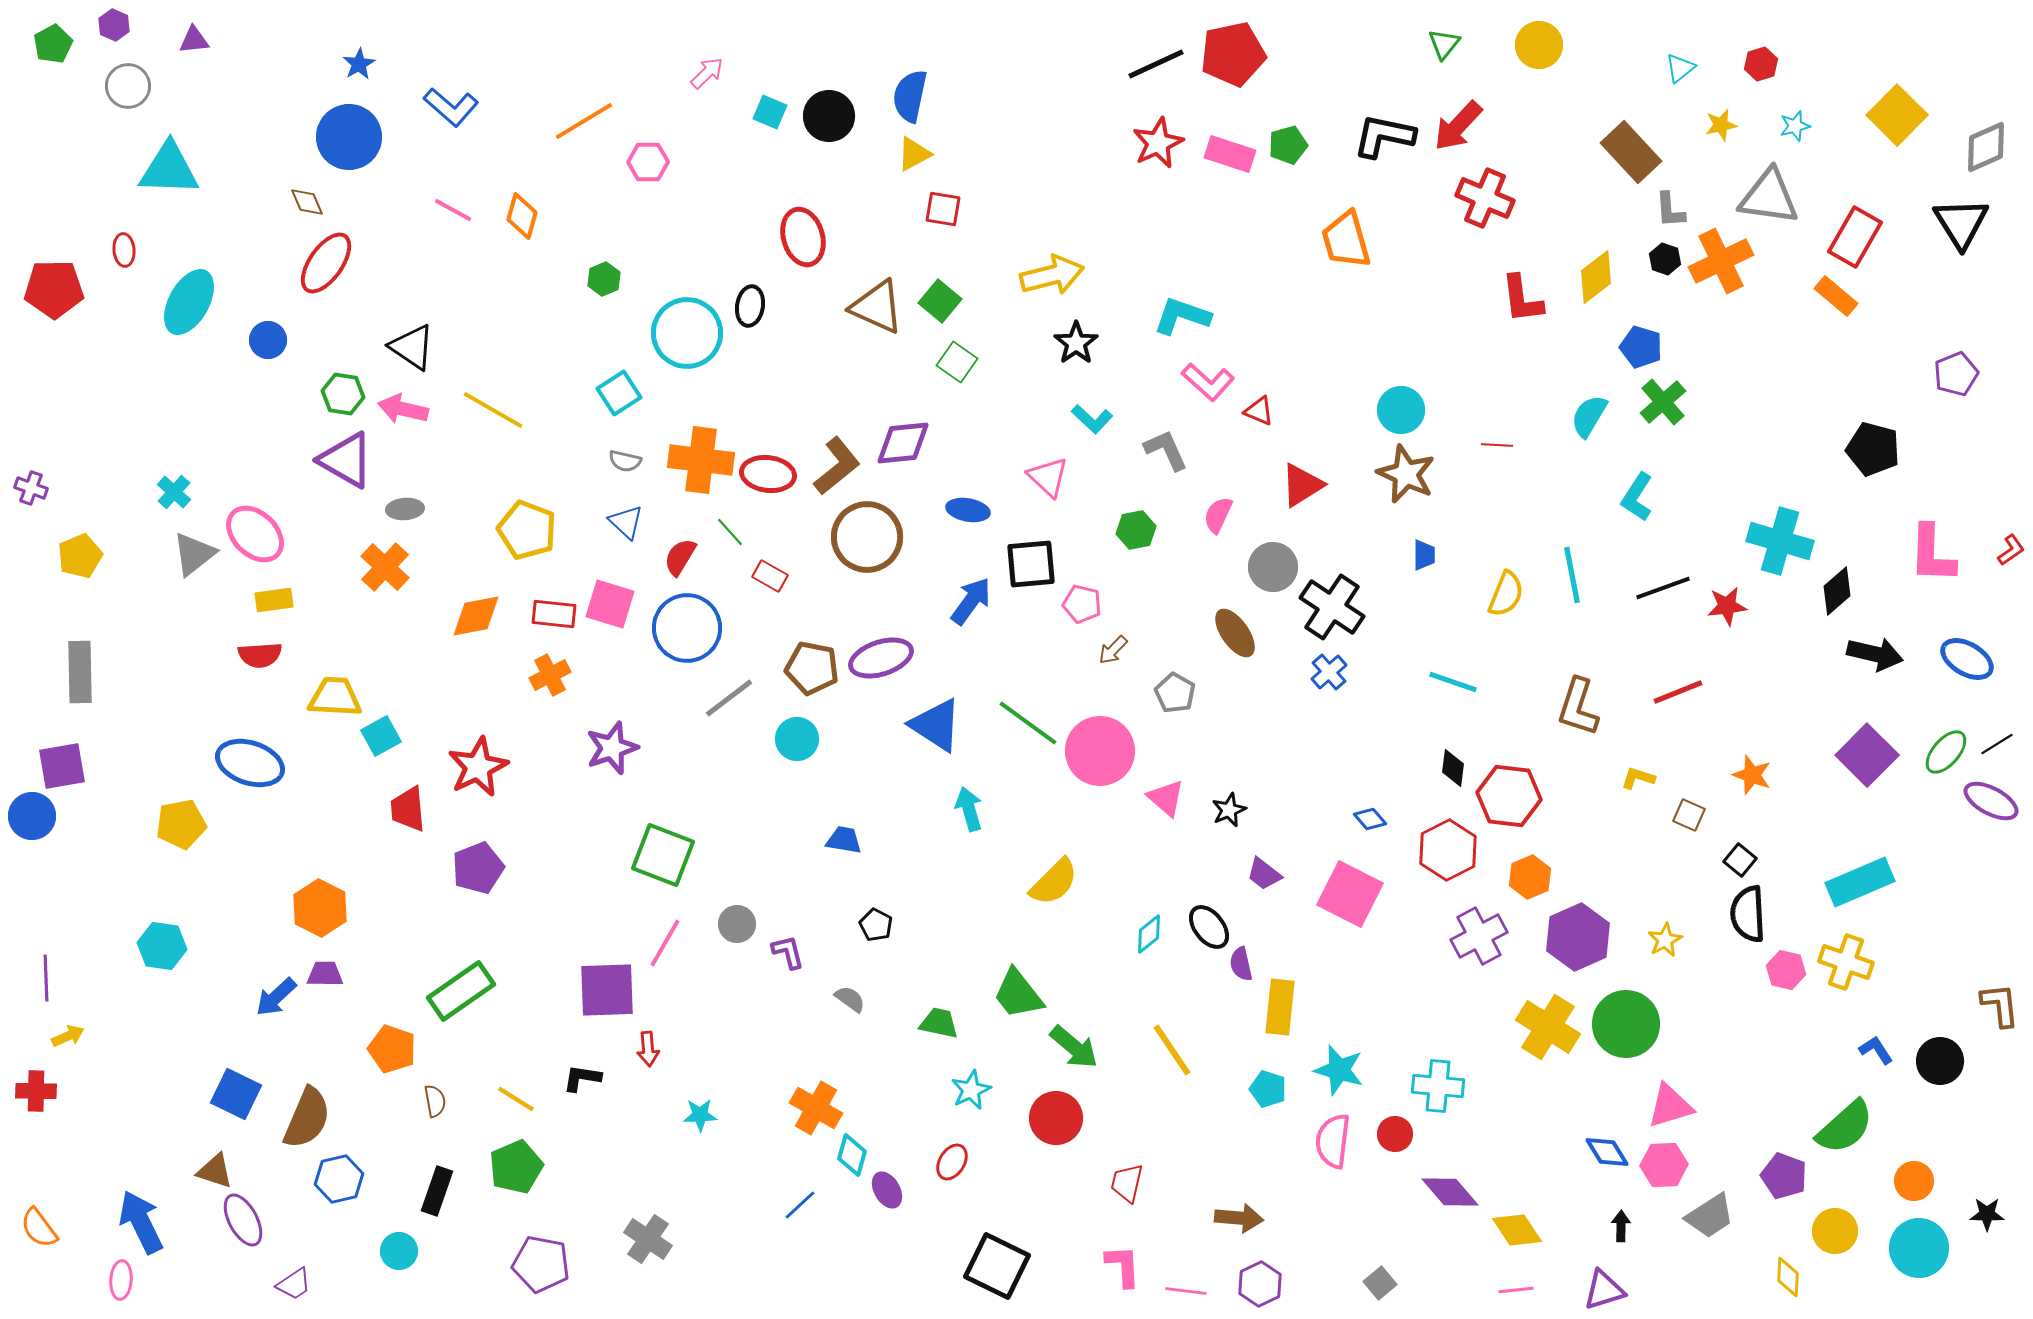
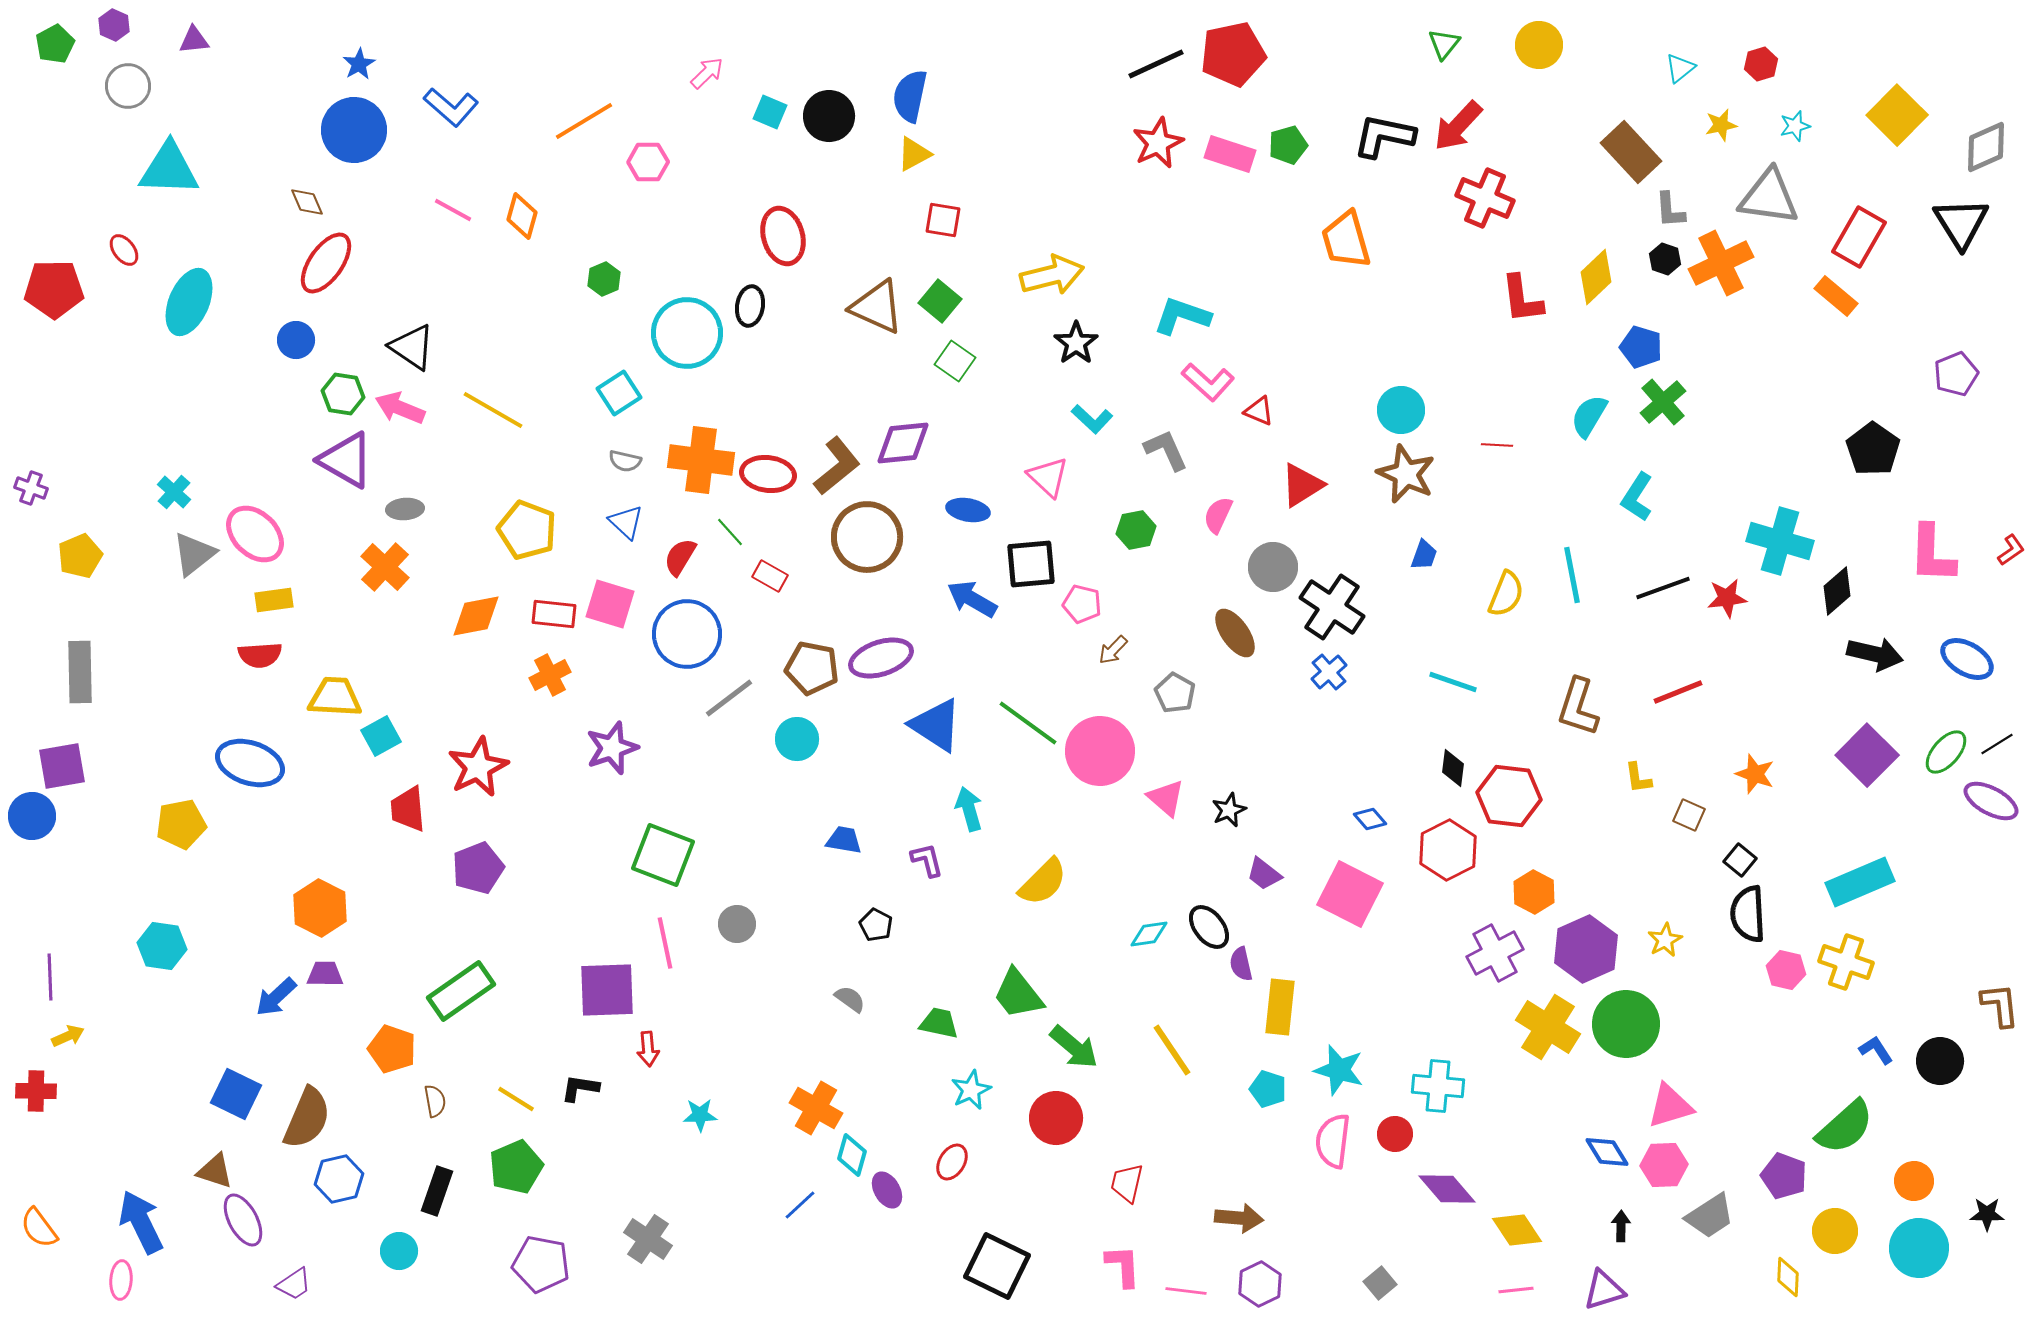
green pentagon at (53, 44): moved 2 px right
blue circle at (349, 137): moved 5 px right, 7 px up
red square at (943, 209): moved 11 px down
red ellipse at (803, 237): moved 20 px left, 1 px up
red rectangle at (1855, 237): moved 4 px right
red ellipse at (124, 250): rotated 32 degrees counterclockwise
orange cross at (1721, 261): moved 2 px down
yellow diamond at (1596, 277): rotated 6 degrees counterclockwise
cyan ellipse at (189, 302): rotated 6 degrees counterclockwise
blue circle at (268, 340): moved 28 px right
green square at (957, 362): moved 2 px left, 1 px up
pink arrow at (403, 409): moved 3 px left, 1 px up; rotated 9 degrees clockwise
black pentagon at (1873, 449): rotated 20 degrees clockwise
blue trapezoid at (1424, 555): rotated 20 degrees clockwise
blue arrow at (971, 601): moved 1 px right, 2 px up; rotated 96 degrees counterclockwise
red star at (1727, 606): moved 8 px up
blue circle at (687, 628): moved 6 px down
orange star at (1752, 775): moved 3 px right, 1 px up
yellow L-shape at (1638, 778): rotated 116 degrees counterclockwise
orange hexagon at (1530, 877): moved 4 px right, 15 px down; rotated 9 degrees counterclockwise
yellow semicircle at (1054, 882): moved 11 px left
cyan diamond at (1149, 934): rotated 30 degrees clockwise
purple cross at (1479, 936): moved 16 px right, 17 px down
purple hexagon at (1578, 937): moved 8 px right, 12 px down
pink line at (665, 943): rotated 42 degrees counterclockwise
purple L-shape at (788, 952): moved 139 px right, 92 px up
purple line at (46, 978): moved 4 px right, 1 px up
black L-shape at (582, 1078): moved 2 px left, 10 px down
purple diamond at (1450, 1192): moved 3 px left, 3 px up
